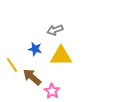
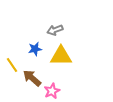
blue star: rotated 24 degrees counterclockwise
brown arrow: moved 1 px down
pink star: rotated 14 degrees clockwise
